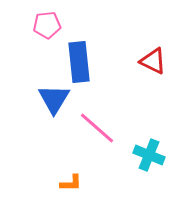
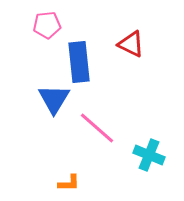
red triangle: moved 22 px left, 17 px up
orange L-shape: moved 2 px left
